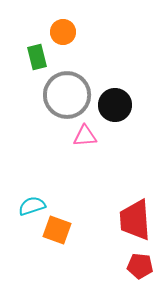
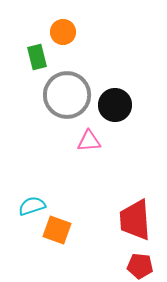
pink triangle: moved 4 px right, 5 px down
